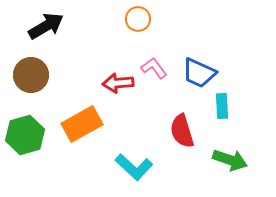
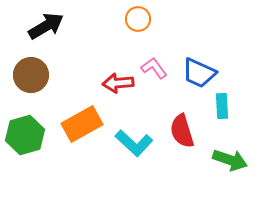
cyan L-shape: moved 24 px up
